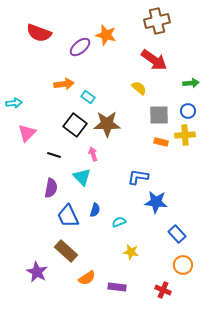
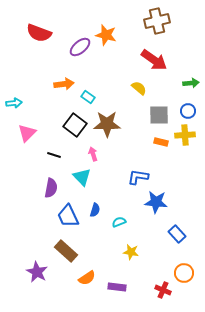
orange circle: moved 1 px right, 8 px down
